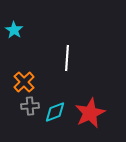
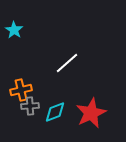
white line: moved 5 px down; rotated 45 degrees clockwise
orange cross: moved 3 px left, 8 px down; rotated 30 degrees clockwise
red star: moved 1 px right
